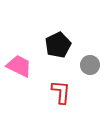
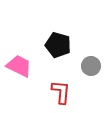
black pentagon: rotated 30 degrees counterclockwise
gray circle: moved 1 px right, 1 px down
